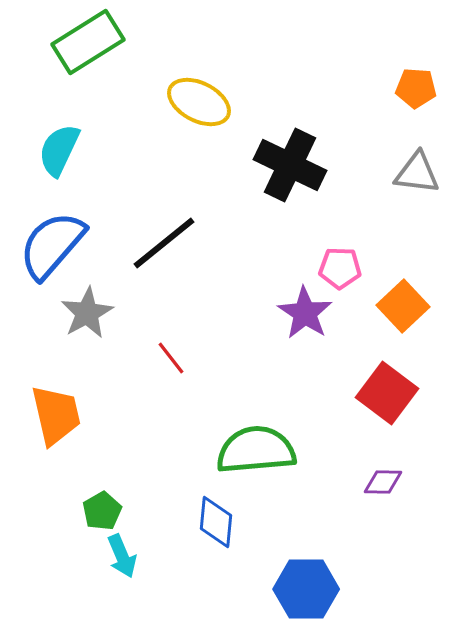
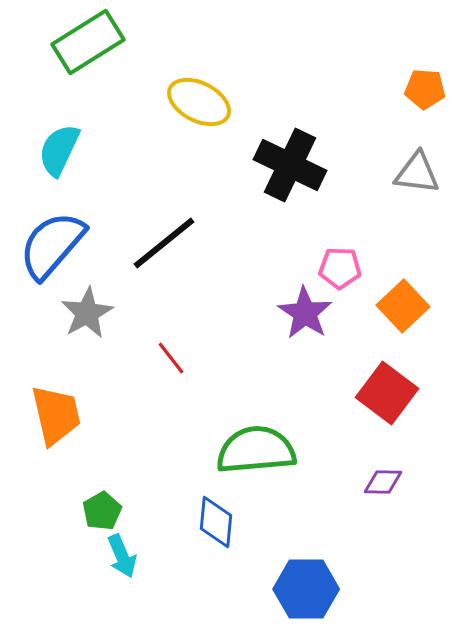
orange pentagon: moved 9 px right, 1 px down
